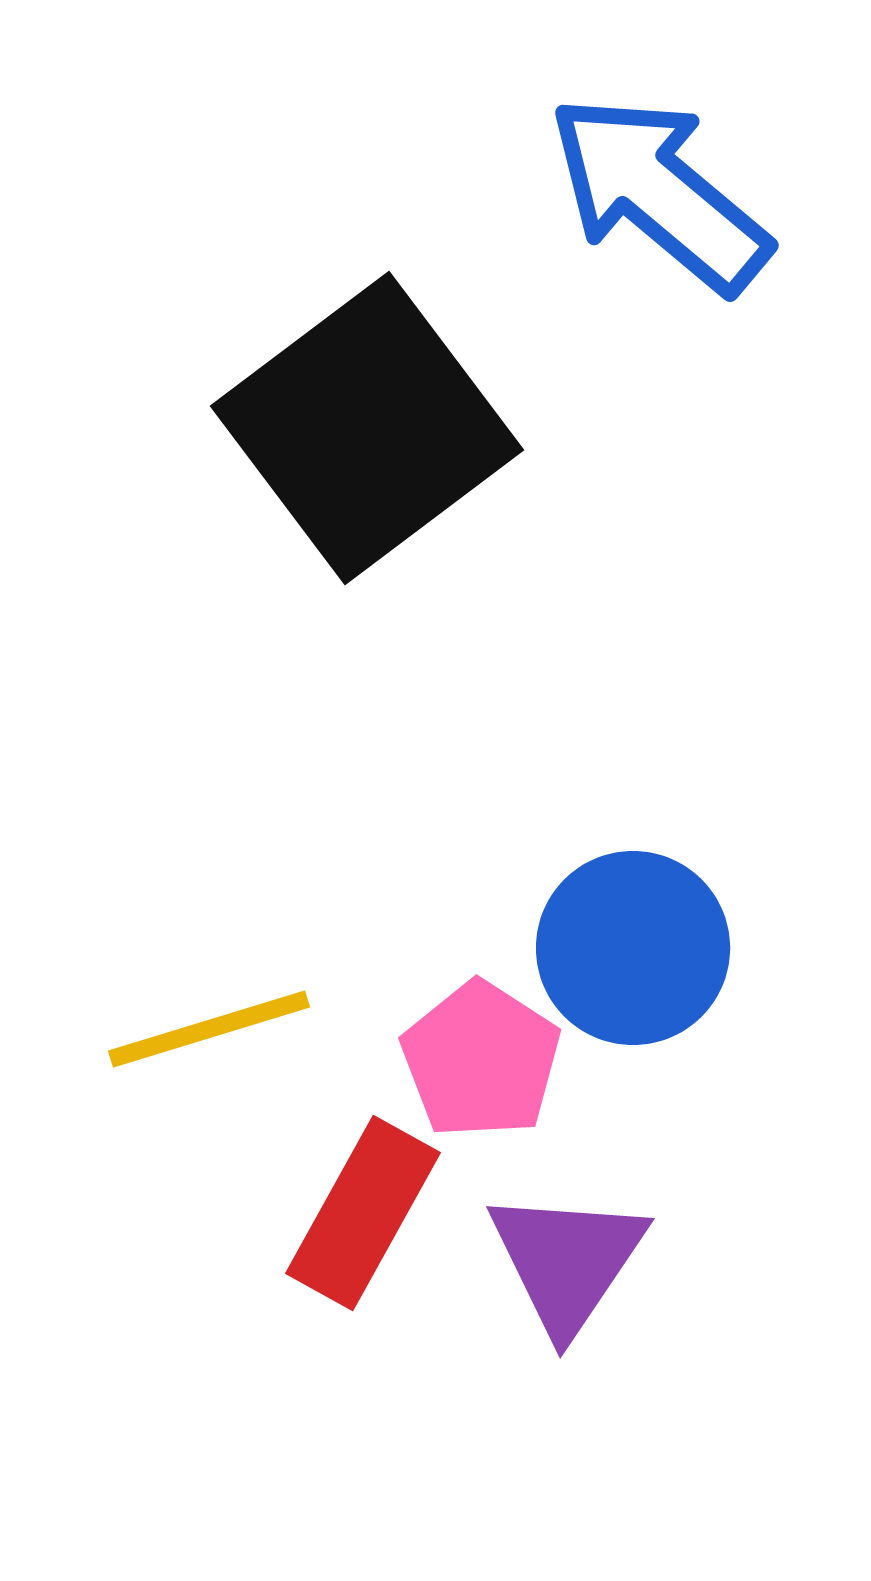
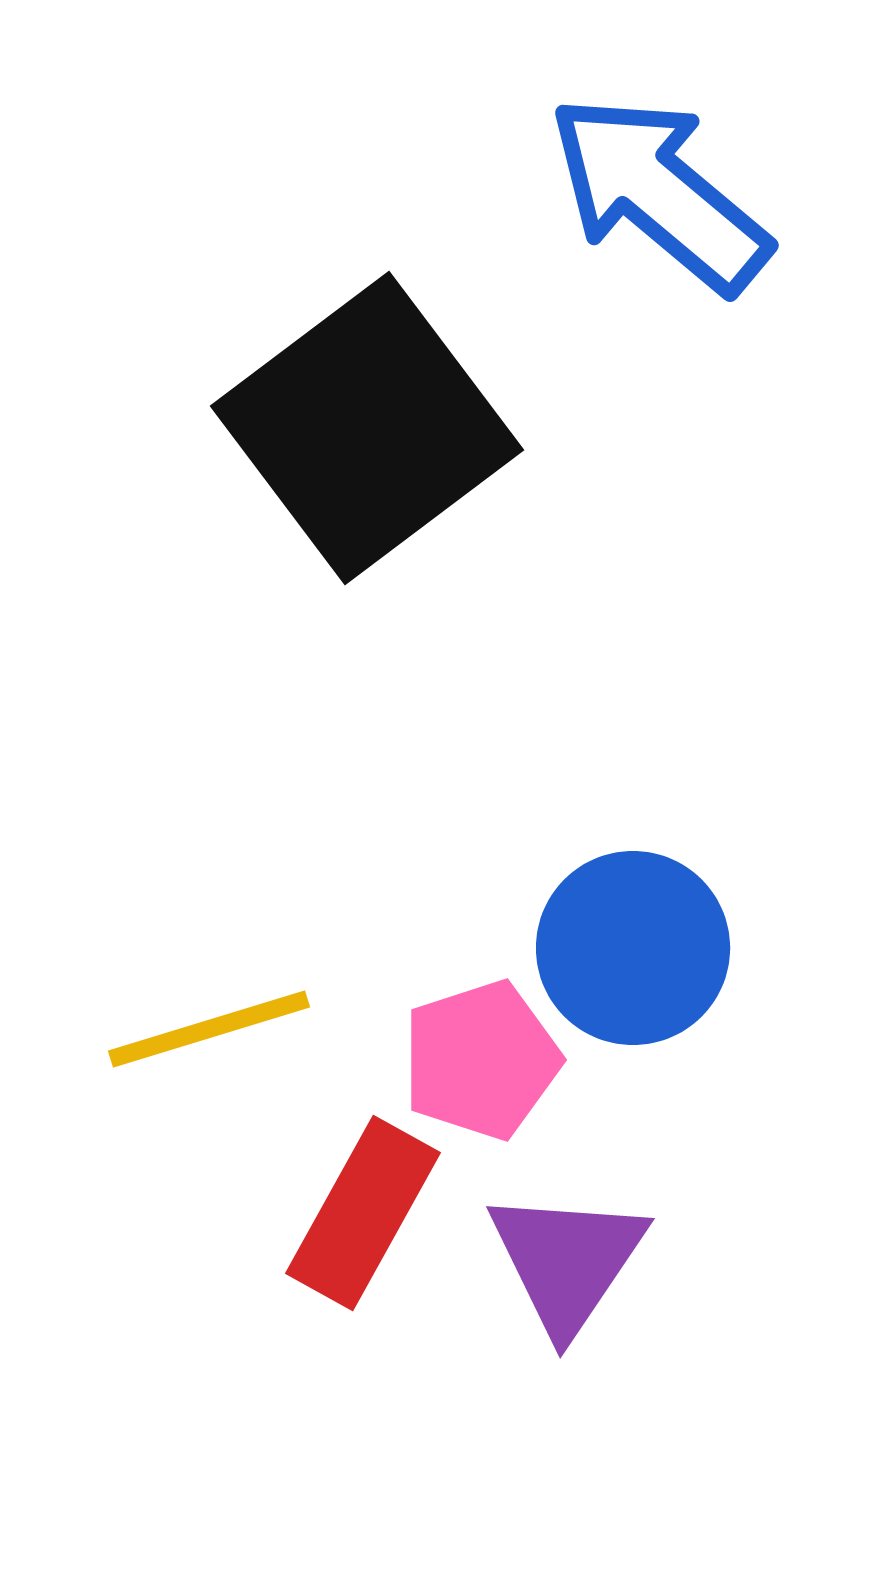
pink pentagon: rotated 21 degrees clockwise
